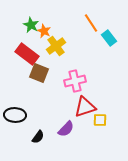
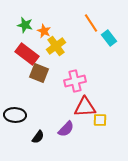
green star: moved 6 px left; rotated 14 degrees counterclockwise
red triangle: rotated 15 degrees clockwise
